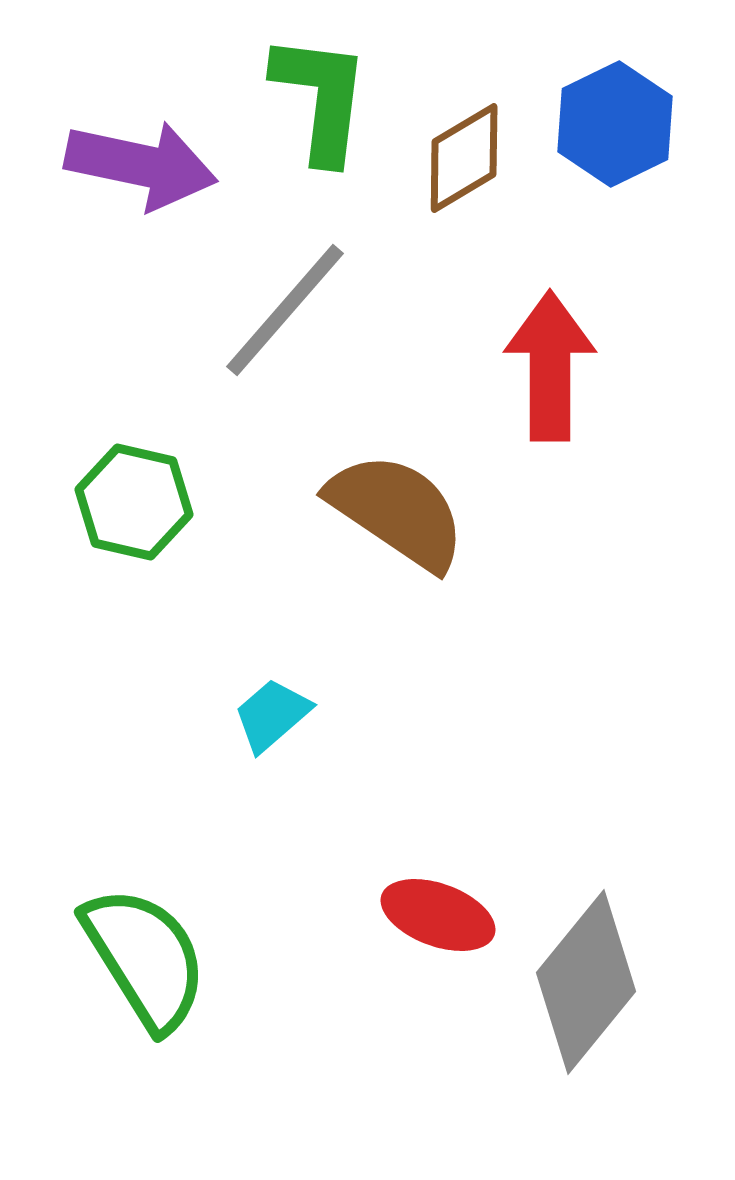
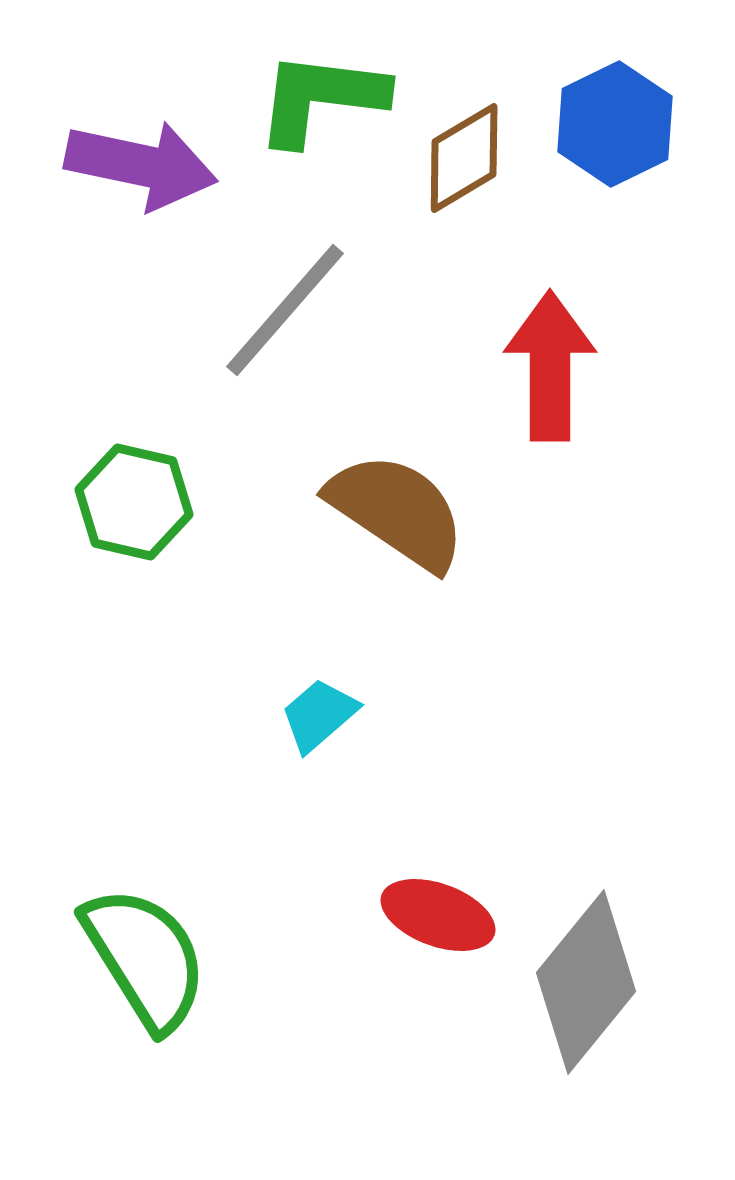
green L-shape: rotated 90 degrees counterclockwise
cyan trapezoid: moved 47 px right
